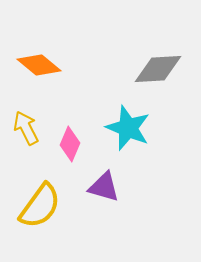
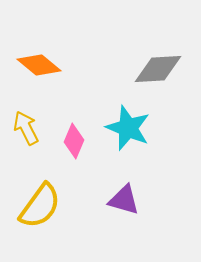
pink diamond: moved 4 px right, 3 px up
purple triangle: moved 20 px right, 13 px down
